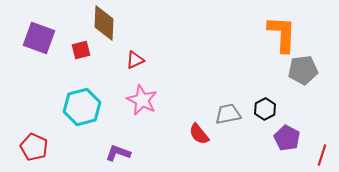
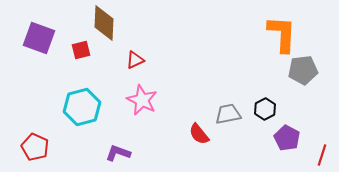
red pentagon: moved 1 px right
